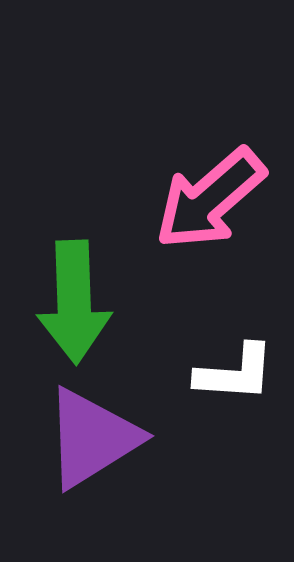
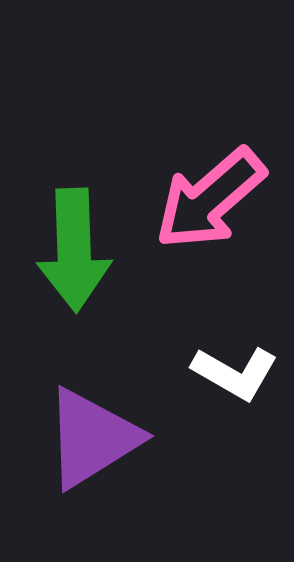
green arrow: moved 52 px up
white L-shape: rotated 26 degrees clockwise
